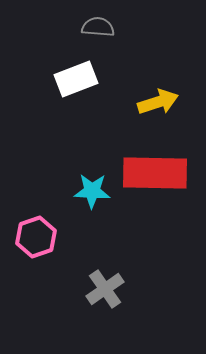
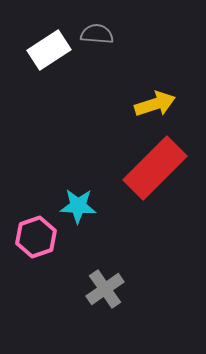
gray semicircle: moved 1 px left, 7 px down
white rectangle: moved 27 px left, 29 px up; rotated 12 degrees counterclockwise
yellow arrow: moved 3 px left, 2 px down
red rectangle: moved 5 px up; rotated 46 degrees counterclockwise
cyan star: moved 14 px left, 15 px down
